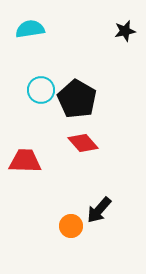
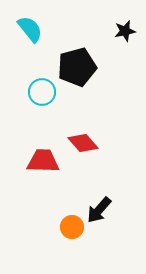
cyan semicircle: rotated 60 degrees clockwise
cyan circle: moved 1 px right, 2 px down
black pentagon: moved 32 px up; rotated 27 degrees clockwise
red trapezoid: moved 18 px right
orange circle: moved 1 px right, 1 px down
